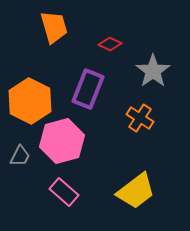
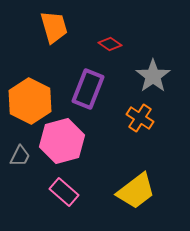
red diamond: rotated 10 degrees clockwise
gray star: moved 5 px down
